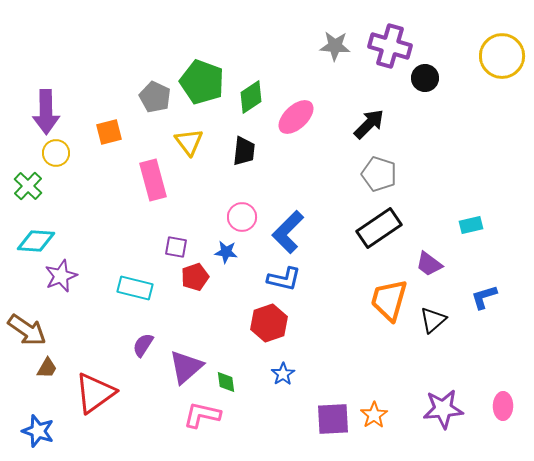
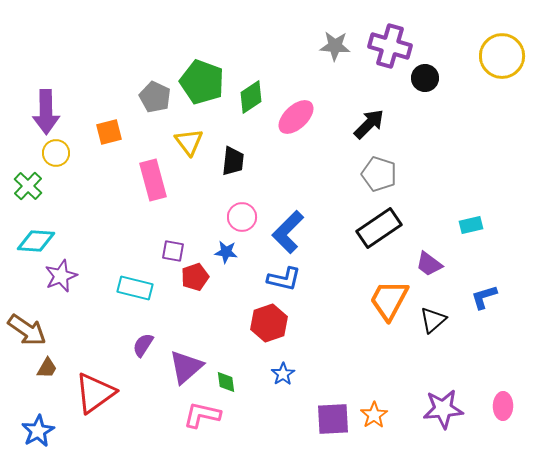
black trapezoid at (244, 151): moved 11 px left, 10 px down
purple square at (176, 247): moved 3 px left, 4 px down
orange trapezoid at (389, 300): rotated 12 degrees clockwise
blue star at (38, 431): rotated 24 degrees clockwise
